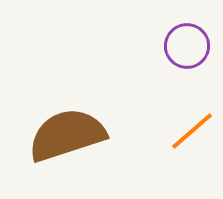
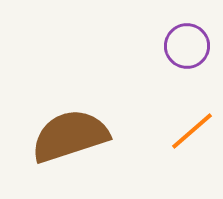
brown semicircle: moved 3 px right, 1 px down
